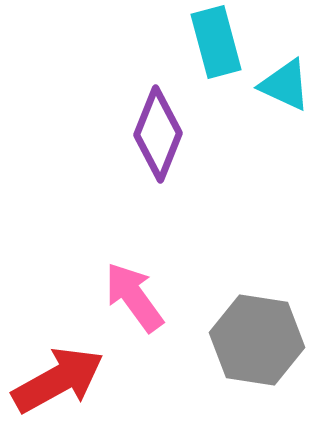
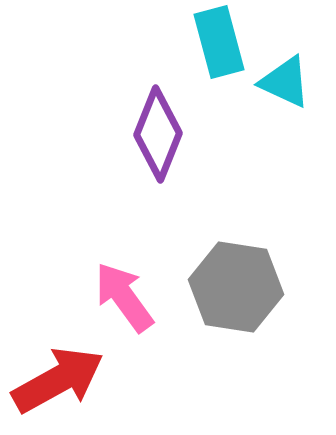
cyan rectangle: moved 3 px right
cyan triangle: moved 3 px up
pink arrow: moved 10 px left
gray hexagon: moved 21 px left, 53 px up
